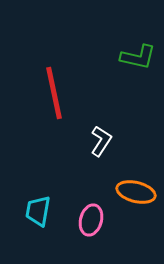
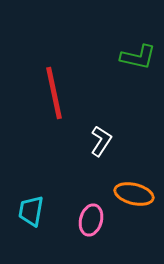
orange ellipse: moved 2 px left, 2 px down
cyan trapezoid: moved 7 px left
